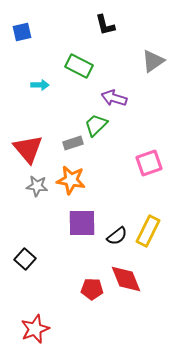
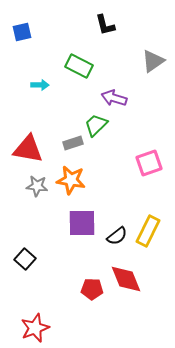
red triangle: rotated 40 degrees counterclockwise
red star: moved 1 px up
